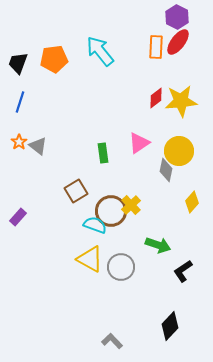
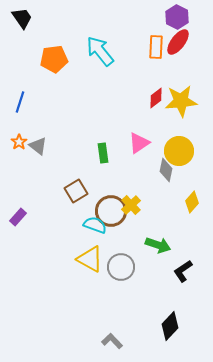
black trapezoid: moved 4 px right, 45 px up; rotated 125 degrees clockwise
